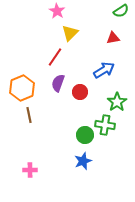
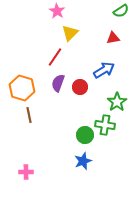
orange hexagon: rotated 20 degrees counterclockwise
red circle: moved 5 px up
pink cross: moved 4 px left, 2 px down
